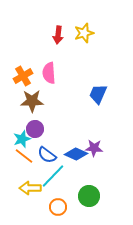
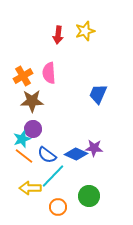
yellow star: moved 1 px right, 2 px up
purple circle: moved 2 px left
